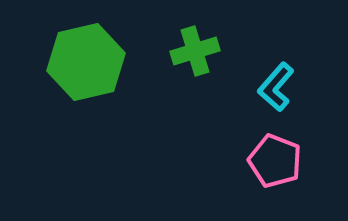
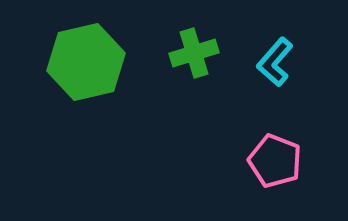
green cross: moved 1 px left, 2 px down
cyan L-shape: moved 1 px left, 25 px up
